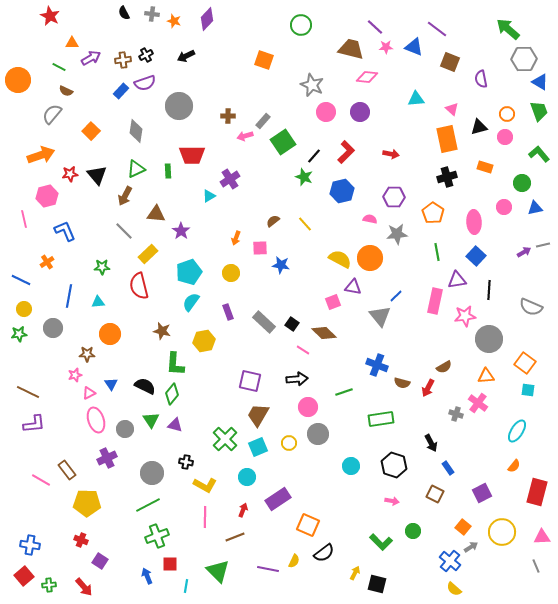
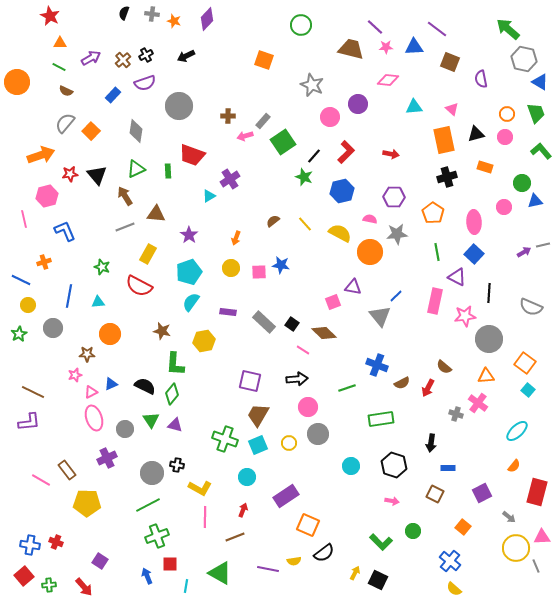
black semicircle at (124, 13): rotated 48 degrees clockwise
orange triangle at (72, 43): moved 12 px left
blue triangle at (414, 47): rotated 24 degrees counterclockwise
gray hexagon at (524, 59): rotated 15 degrees clockwise
brown cross at (123, 60): rotated 35 degrees counterclockwise
pink diamond at (367, 77): moved 21 px right, 3 px down
orange circle at (18, 80): moved 1 px left, 2 px down
blue rectangle at (121, 91): moved 8 px left, 4 px down
cyan triangle at (416, 99): moved 2 px left, 8 px down
green trapezoid at (539, 111): moved 3 px left, 2 px down
pink circle at (326, 112): moved 4 px right, 5 px down
purple circle at (360, 112): moved 2 px left, 8 px up
gray semicircle at (52, 114): moved 13 px right, 9 px down
black triangle at (479, 127): moved 3 px left, 7 px down
orange rectangle at (447, 139): moved 3 px left, 1 px down
green L-shape at (539, 154): moved 2 px right, 3 px up
red trapezoid at (192, 155): rotated 20 degrees clockwise
brown arrow at (125, 196): rotated 120 degrees clockwise
blue triangle at (535, 208): moved 7 px up
gray line at (124, 231): moved 1 px right, 4 px up; rotated 66 degrees counterclockwise
purple star at (181, 231): moved 8 px right, 4 px down
pink square at (260, 248): moved 1 px left, 24 px down
yellow rectangle at (148, 254): rotated 18 degrees counterclockwise
blue square at (476, 256): moved 2 px left, 2 px up
orange circle at (370, 258): moved 6 px up
yellow semicircle at (340, 259): moved 26 px up
orange cross at (47, 262): moved 3 px left; rotated 16 degrees clockwise
green star at (102, 267): rotated 21 degrees clockwise
yellow circle at (231, 273): moved 5 px up
purple triangle at (457, 280): moved 3 px up; rotated 36 degrees clockwise
red semicircle at (139, 286): rotated 48 degrees counterclockwise
black line at (489, 290): moved 3 px down
yellow circle at (24, 309): moved 4 px right, 4 px up
purple rectangle at (228, 312): rotated 63 degrees counterclockwise
green star at (19, 334): rotated 21 degrees counterclockwise
brown semicircle at (444, 367): rotated 70 degrees clockwise
brown semicircle at (402, 383): rotated 42 degrees counterclockwise
blue triangle at (111, 384): rotated 40 degrees clockwise
cyan square at (528, 390): rotated 32 degrees clockwise
brown line at (28, 392): moved 5 px right
green line at (344, 392): moved 3 px right, 4 px up
pink triangle at (89, 393): moved 2 px right, 1 px up
pink ellipse at (96, 420): moved 2 px left, 2 px up
purple L-shape at (34, 424): moved 5 px left, 2 px up
cyan ellipse at (517, 431): rotated 15 degrees clockwise
green cross at (225, 439): rotated 25 degrees counterclockwise
black arrow at (431, 443): rotated 36 degrees clockwise
cyan square at (258, 447): moved 2 px up
black cross at (186, 462): moved 9 px left, 3 px down
blue rectangle at (448, 468): rotated 56 degrees counterclockwise
yellow L-shape at (205, 485): moved 5 px left, 3 px down
purple rectangle at (278, 499): moved 8 px right, 3 px up
yellow circle at (502, 532): moved 14 px right, 16 px down
red cross at (81, 540): moved 25 px left, 2 px down
gray arrow at (471, 547): moved 38 px right, 30 px up; rotated 72 degrees clockwise
yellow semicircle at (294, 561): rotated 56 degrees clockwise
green triangle at (218, 571): moved 2 px right, 2 px down; rotated 15 degrees counterclockwise
black square at (377, 584): moved 1 px right, 4 px up; rotated 12 degrees clockwise
